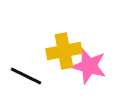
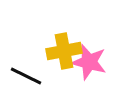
pink star: moved 4 px up
